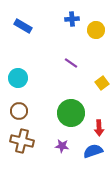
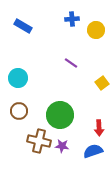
green circle: moved 11 px left, 2 px down
brown cross: moved 17 px right
